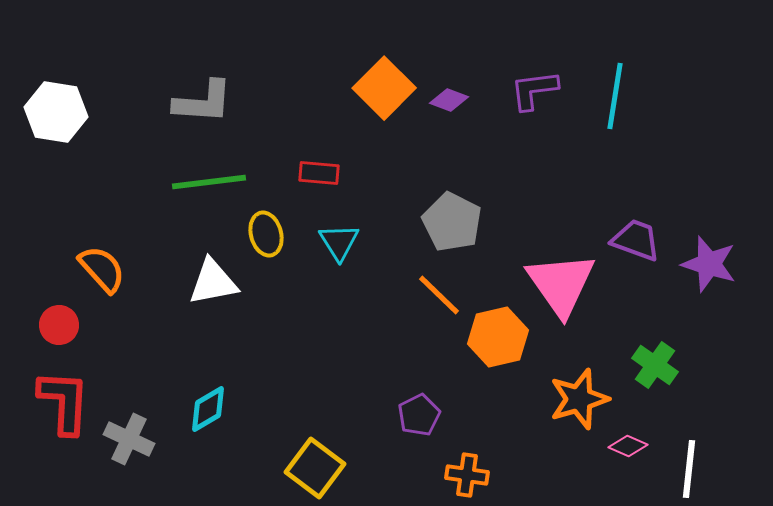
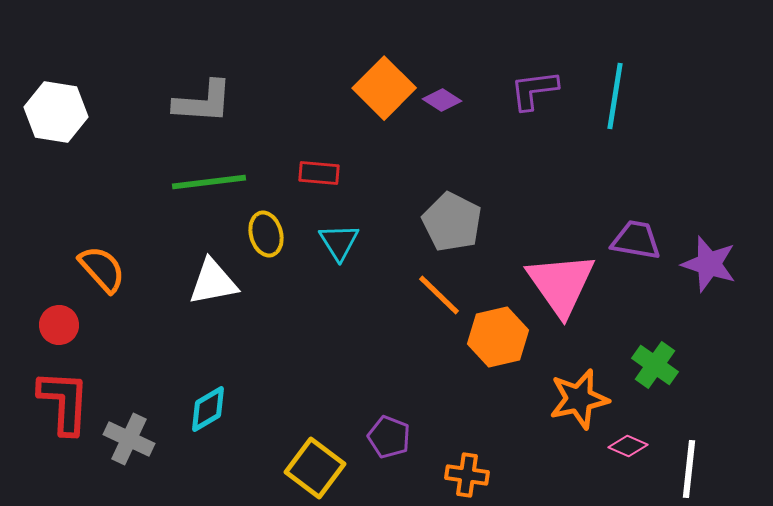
purple diamond: moved 7 px left; rotated 12 degrees clockwise
purple trapezoid: rotated 10 degrees counterclockwise
orange star: rotated 4 degrees clockwise
purple pentagon: moved 30 px left, 22 px down; rotated 24 degrees counterclockwise
